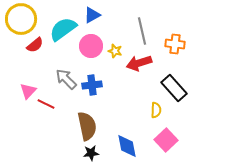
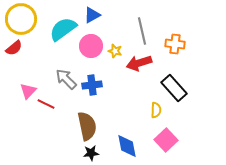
red semicircle: moved 21 px left, 3 px down
